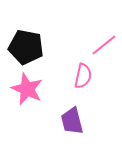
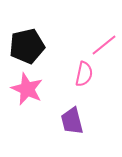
black pentagon: moved 1 px right, 1 px up; rotated 24 degrees counterclockwise
pink semicircle: moved 1 px right, 2 px up
